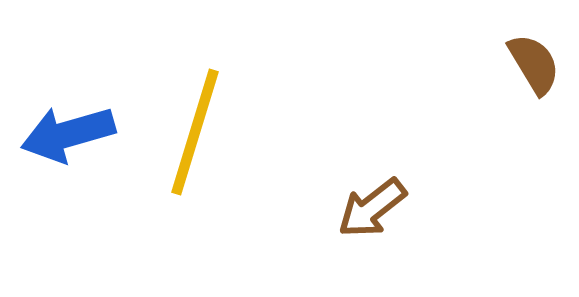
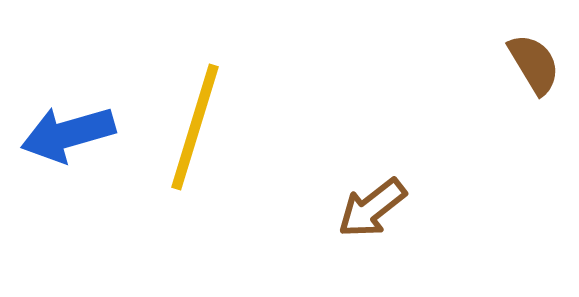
yellow line: moved 5 px up
